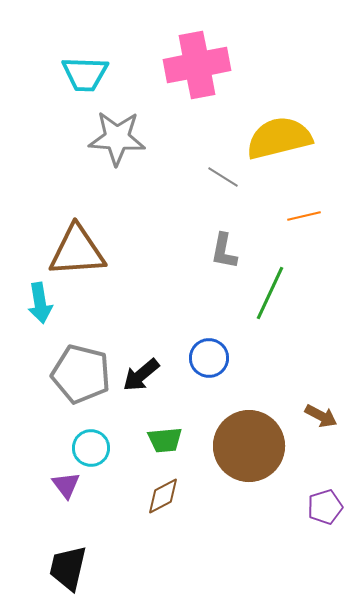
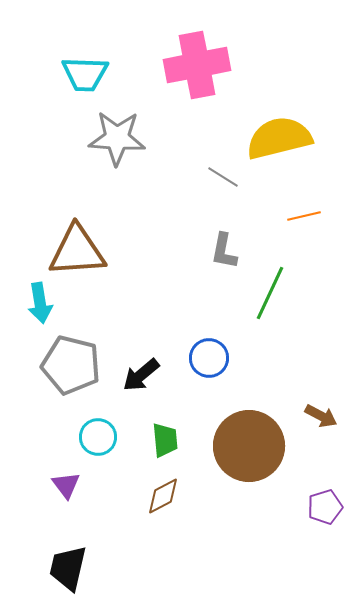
gray pentagon: moved 10 px left, 9 px up
green trapezoid: rotated 90 degrees counterclockwise
cyan circle: moved 7 px right, 11 px up
